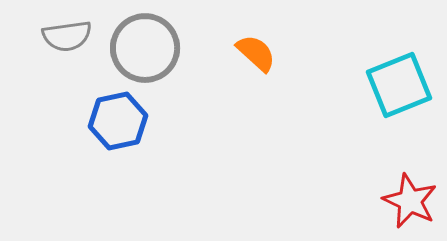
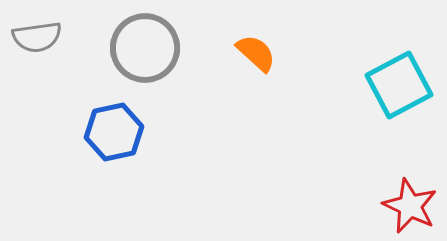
gray semicircle: moved 30 px left, 1 px down
cyan square: rotated 6 degrees counterclockwise
blue hexagon: moved 4 px left, 11 px down
red star: moved 5 px down
